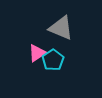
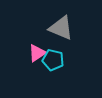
cyan pentagon: rotated 25 degrees counterclockwise
